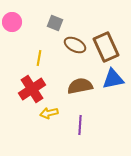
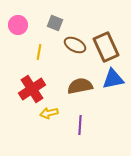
pink circle: moved 6 px right, 3 px down
yellow line: moved 6 px up
